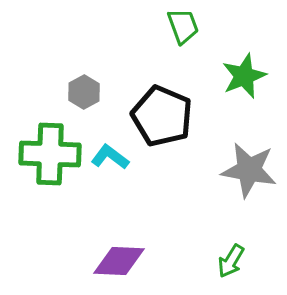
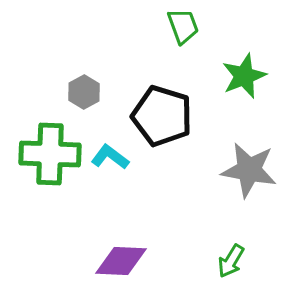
black pentagon: rotated 6 degrees counterclockwise
purple diamond: moved 2 px right
